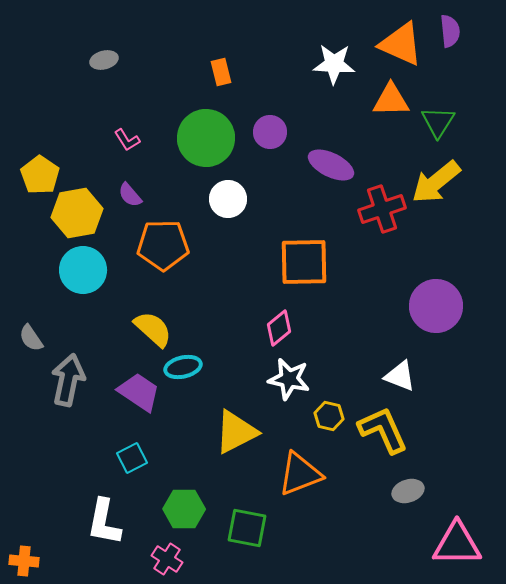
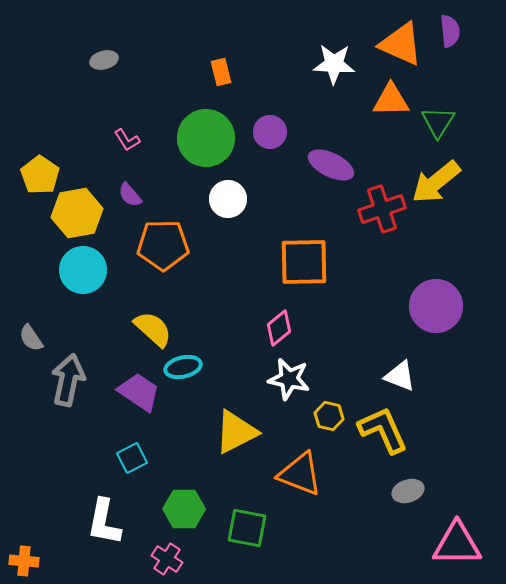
orange triangle at (300, 474): rotated 42 degrees clockwise
